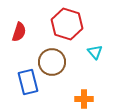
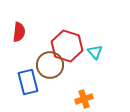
red hexagon: moved 22 px down
red semicircle: rotated 12 degrees counterclockwise
brown circle: moved 2 px left, 3 px down
orange cross: rotated 18 degrees counterclockwise
